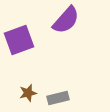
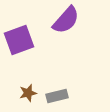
gray rectangle: moved 1 px left, 2 px up
